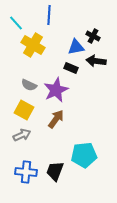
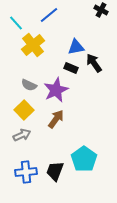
blue line: rotated 48 degrees clockwise
black cross: moved 8 px right, 26 px up
yellow cross: rotated 20 degrees clockwise
black arrow: moved 2 px left, 2 px down; rotated 48 degrees clockwise
yellow square: rotated 18 degrees clockwise
cyan pentagon: moved 4 px down; rotated 30 degrees counterclockwise
blue cross: rotated 10 degrees counterclockwise
